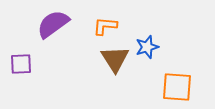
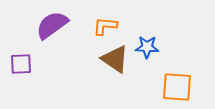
purple semicircle: moved 1 px left, 1 px down
blue star: rotated 20 degrees clockwise
brown triangle: rotated 24 degrees counterclockwise
